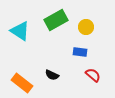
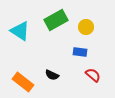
orange rectangle: moved 1 px right, 1 px up
